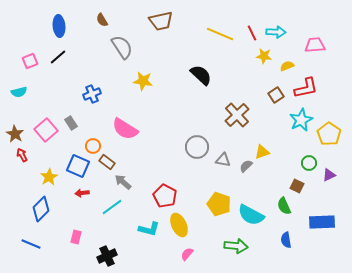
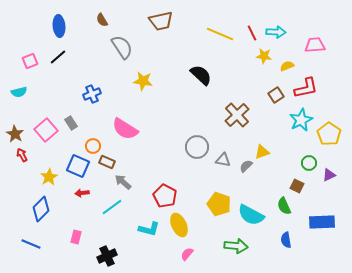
brown rectangle at (107, 162): rotated 14 degrees counterclockwise
